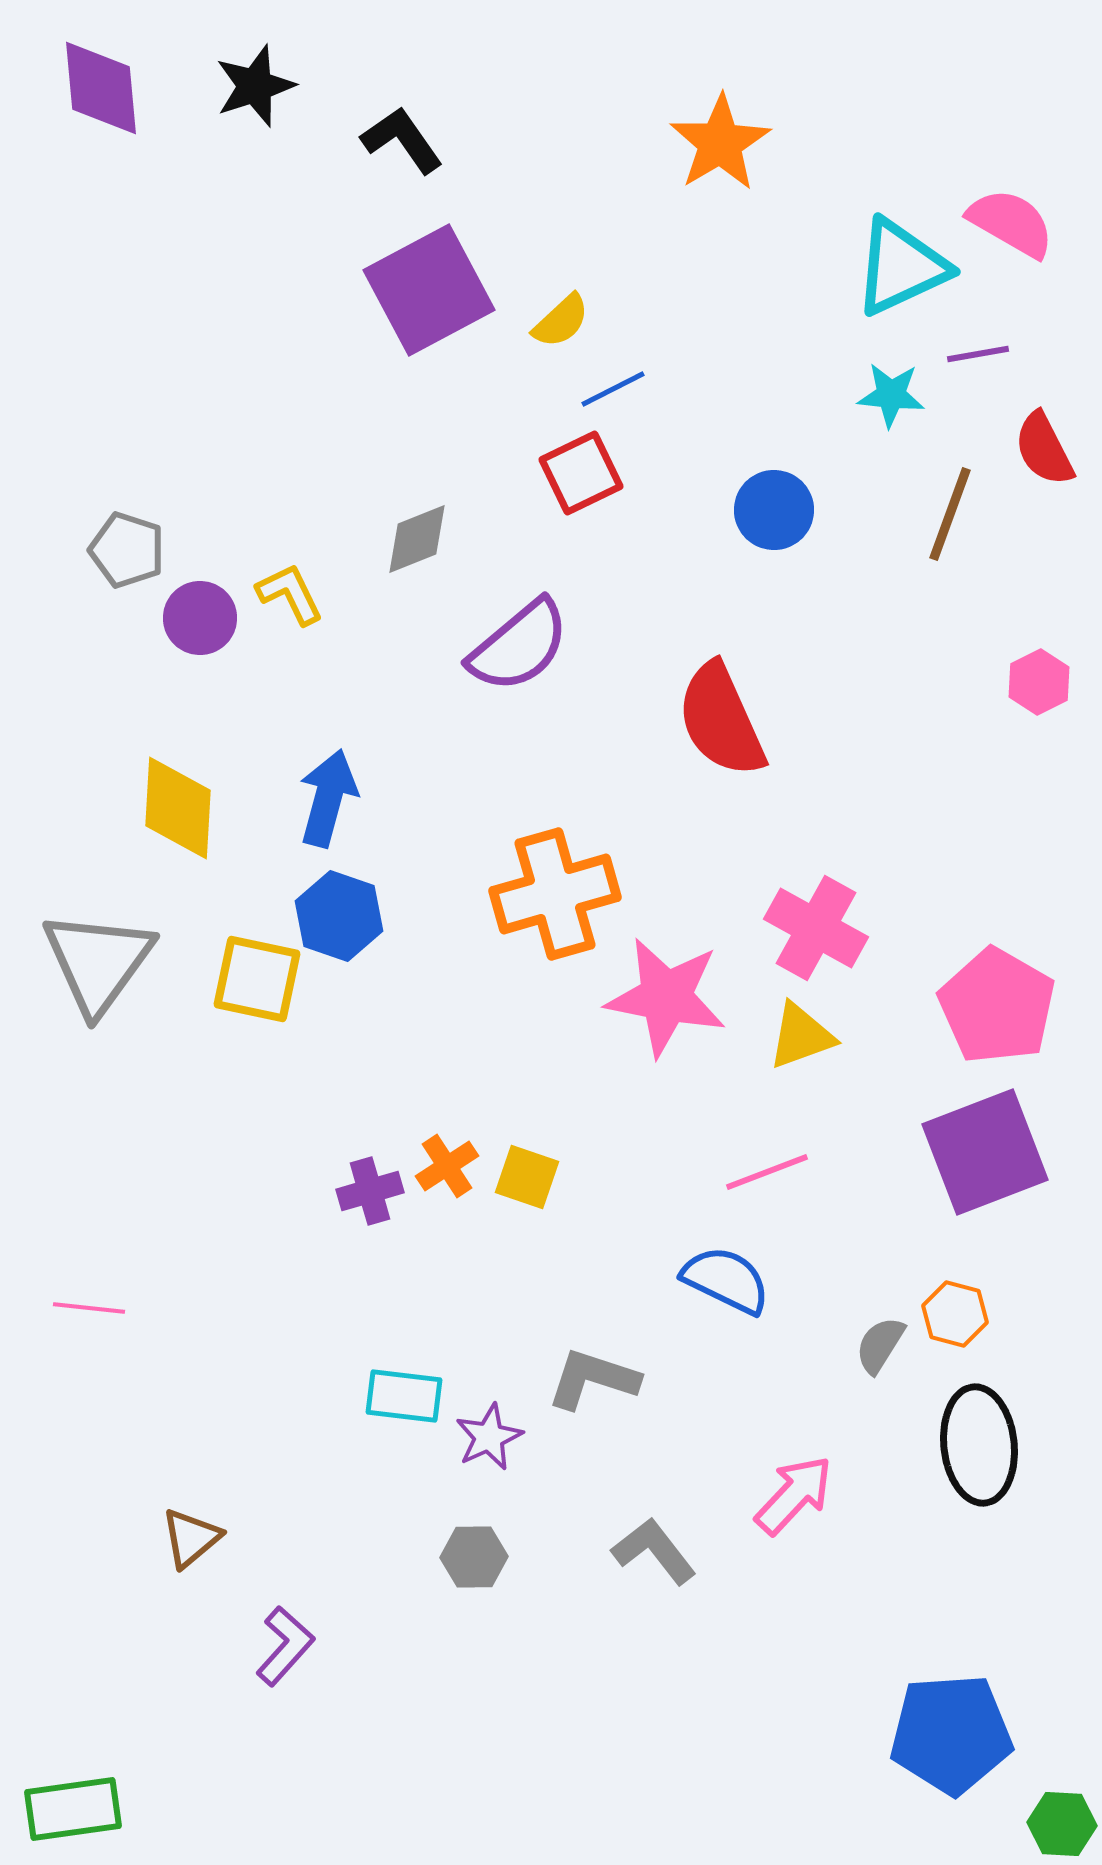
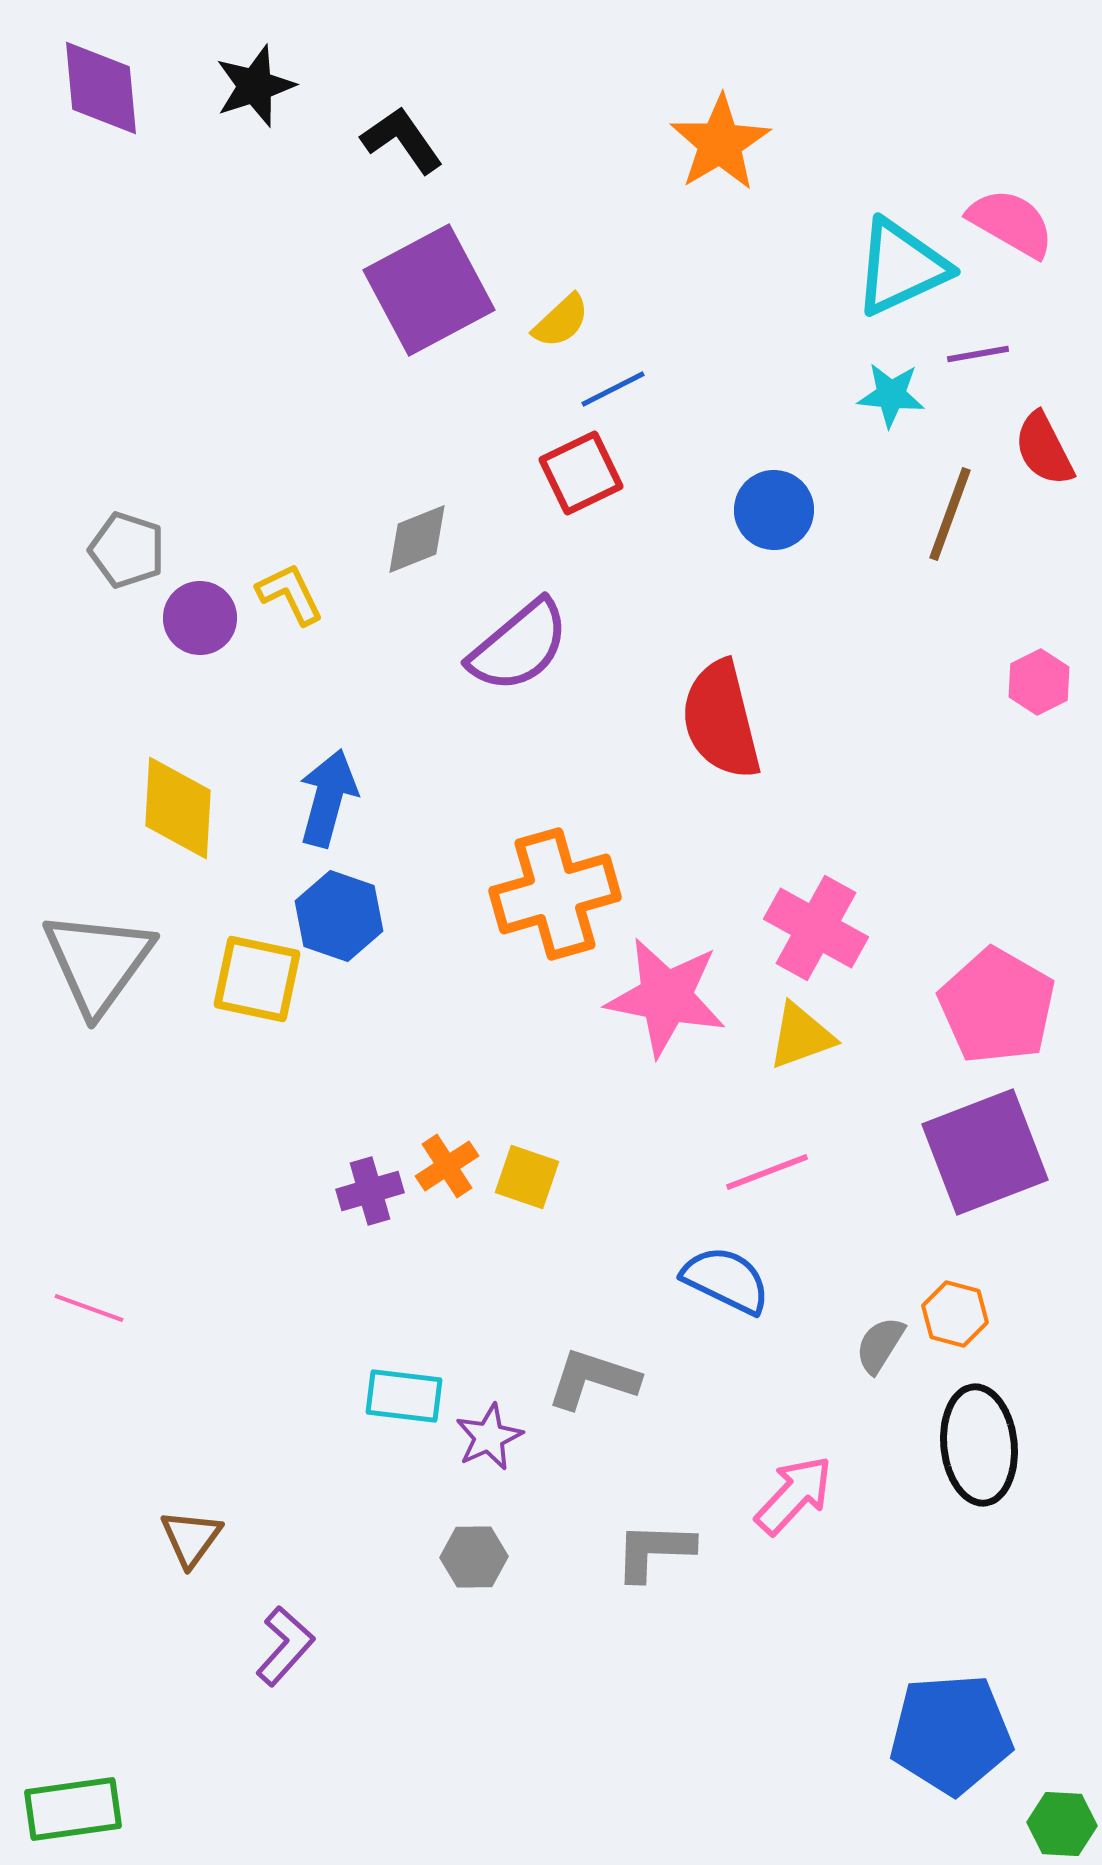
red semicircle at (721, 720): rotated 10 degrees clockwise
pink line at (89, 1308): rotated 14 degrees clockwise
brown triangle at (191, 1538): rotated 14 degrees counterclockwise
gray L-shape at (654, 1551): rotated 50 degrees counterclockwise
